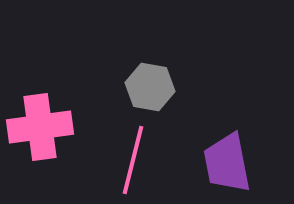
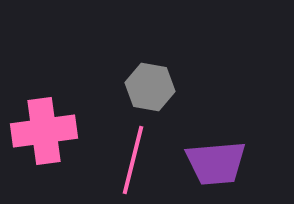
pink cross: moved 4 px right, 4 px down
purple trapezoid: moved 11 px left; rotated 84 degrees counterclockwise
